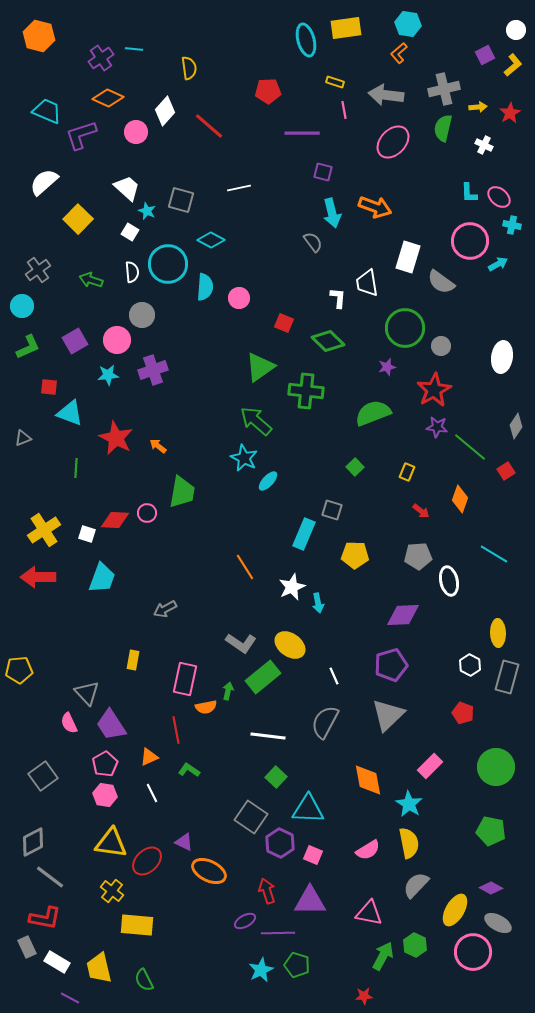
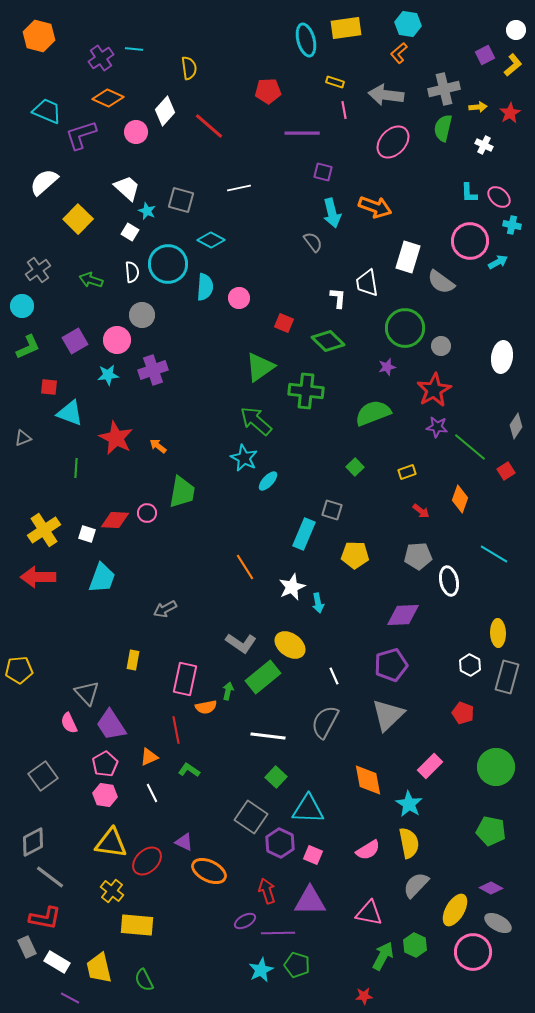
cyan arrow at (498, 264): moved 2 px up
yellow rectangle at (407, 472): rotated 48 degrees clockwise
